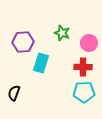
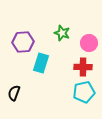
cyan pentagon: rotated 10 degrees counterclockwise
